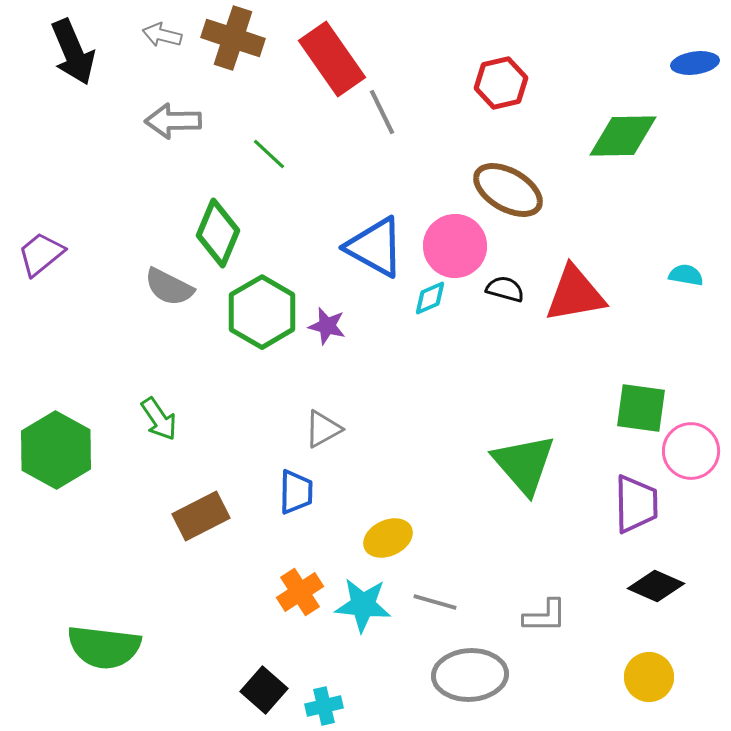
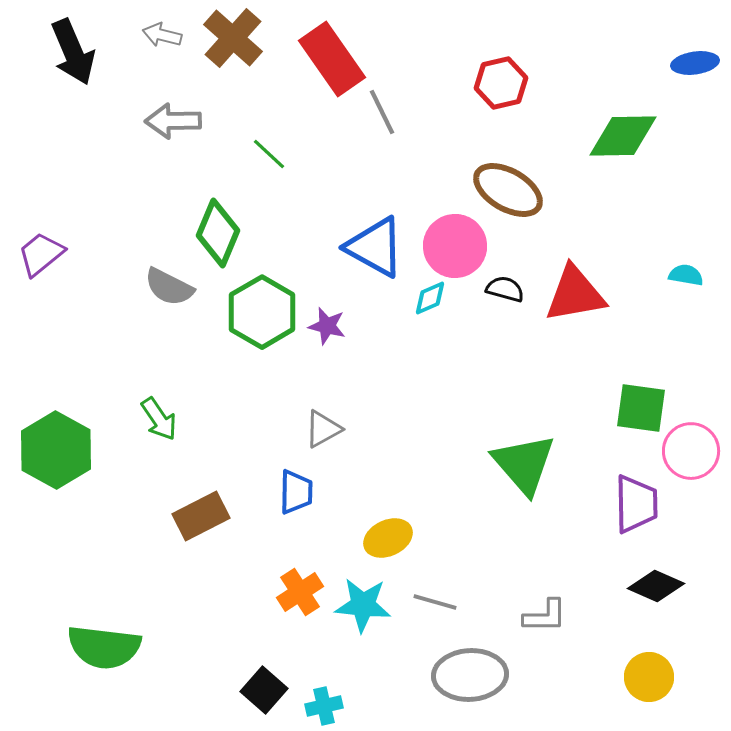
brown cross at (233, 38): rotated 24 degrees clockwise
